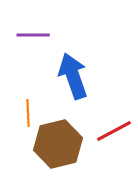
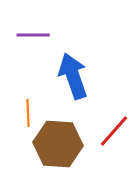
red line: rotated 21 degrees counterclockwise
brown hexagon: rotated 18 degrees clockwise
